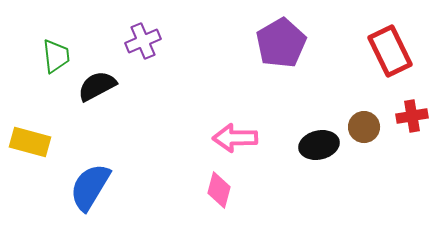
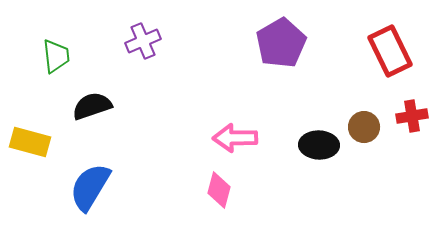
black semicircle: moved 5 px left, 20 px down; rotated 9 degrees clockwise
black ellipse: rotated 15 degrees clockwise
